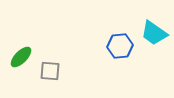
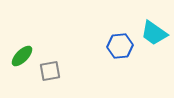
green ellipse: moved 1 px right, 1 px up
gray square: rotated 15 degrees counterclockwise
